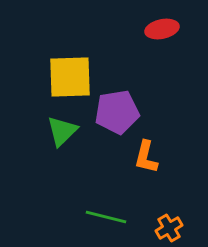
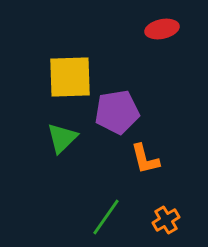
green triangle: moved 7 px down
orange L-shape: moved 1 px left, 2 px down; rotated 28 degrees counterclockwise
green line: rotated 69 degrees counterclockwise
orange cross: moved 3 px left, 8 px up
